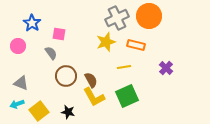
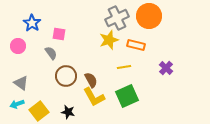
yellow star: moved 3 px right, 2 px up
gray triangle: rotated 14 degrees clockwise
